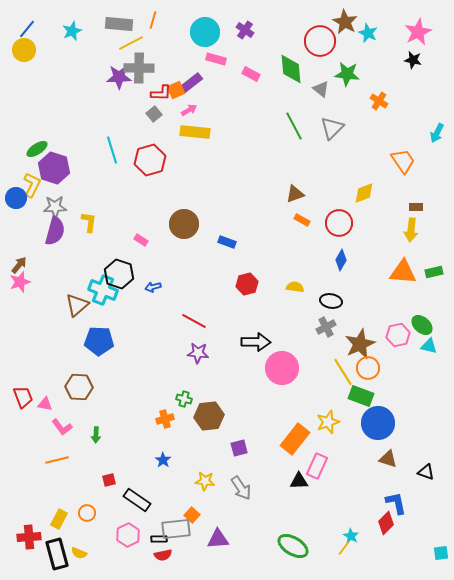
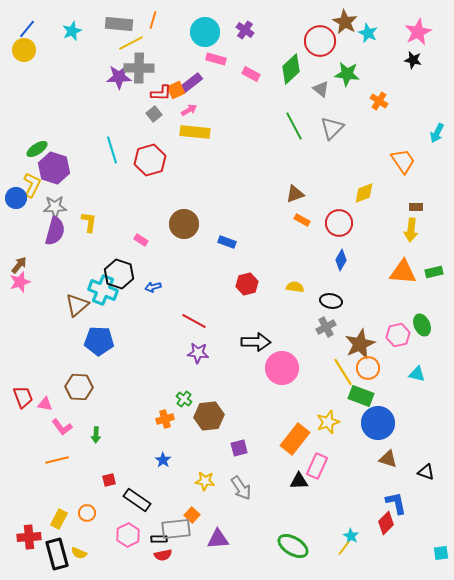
green diamond at (291, 69): rotated 52 degrees clockwise
green ellipse at (422, 325): rotated 25 degrees clockwise
cyan triangle at (429, 346): moved 12 px left, 28 px down
green cross at (184, 399): rotated 21 degrees clockwise
